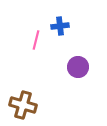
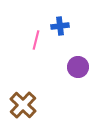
brown cross: rotated 28 degrees clockwise
